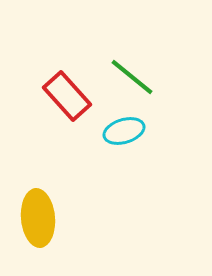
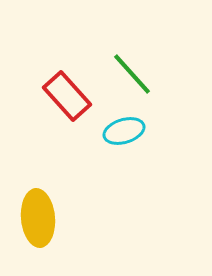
green line: moved 3 px up; rotated 9 degrees clockwise
